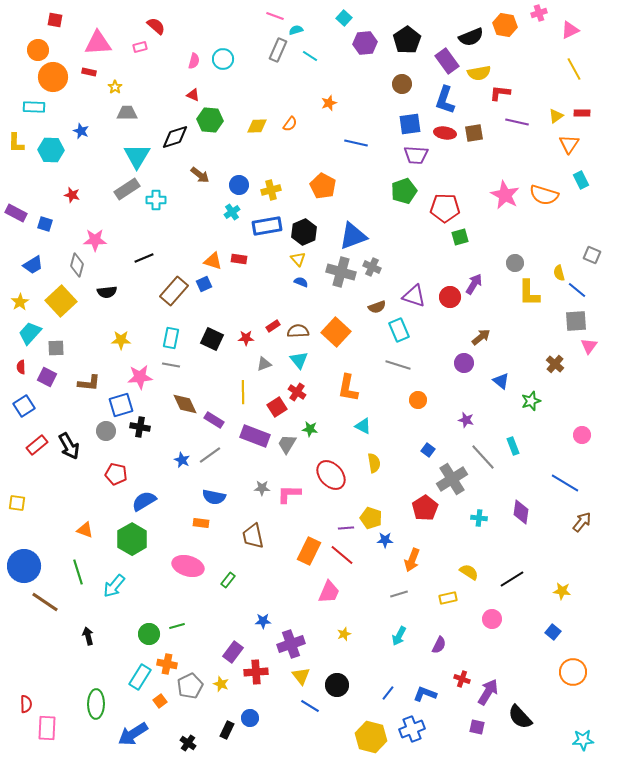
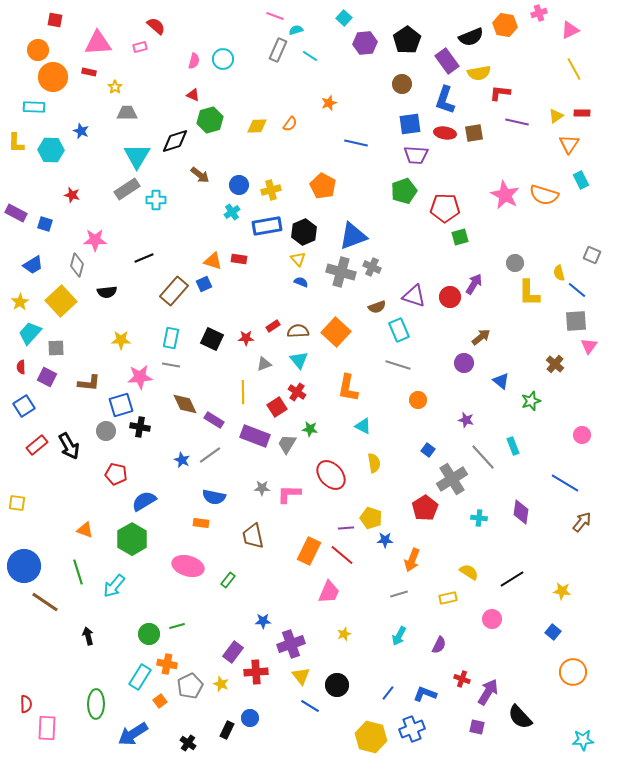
green hexagon at (210, 120): rotated 20 degrees counterclockwise
black diamond at (175, 137): moved 4 px down
